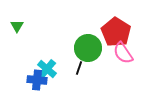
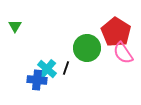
green triangle: moved 2 px left
green circle: moved 1 px left
black line: moved 13 px left
